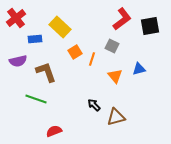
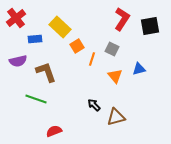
red L-shape: rotated 20 degrees counterclockwise
gray square: moved 3 px down
orange square: moved 2 px right, 6 px up
